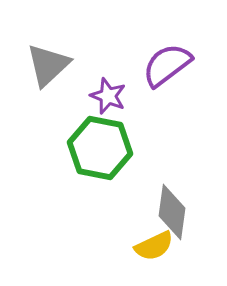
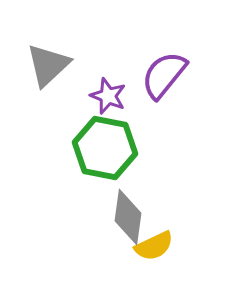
purple semicircle: moved 3 px left, 10 px down; rotated 14 degrees counterclockwise
green hexagon: moved 5 px right
gray diamond: moved 44 px left, 5 px down
